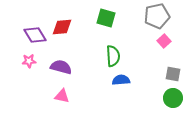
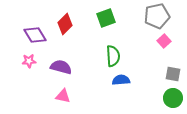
green square: rotated 36 degrees counterclockwise
red diamond: moved 3 px right, 3 px up; rotated 40 degrees counterclockwise
pink triangle: moved 1 px right
